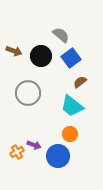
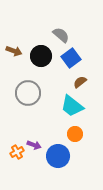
orange circle: moved 5 px right
